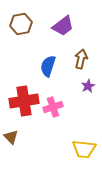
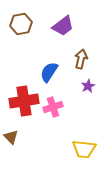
blue semicircle: moved 1 px right, 6 px down; rotated 15 degrees clockwise
